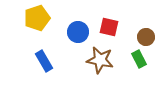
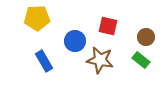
yellow pentagon: rotated 15 degrees clockwise
red square: moved 1 px left, 1 px up
blue circle: moved 3 px left, 9 px down
green rectangle: moved 2 px right, 1 px down; rotated 24 degrees counterclockwise
